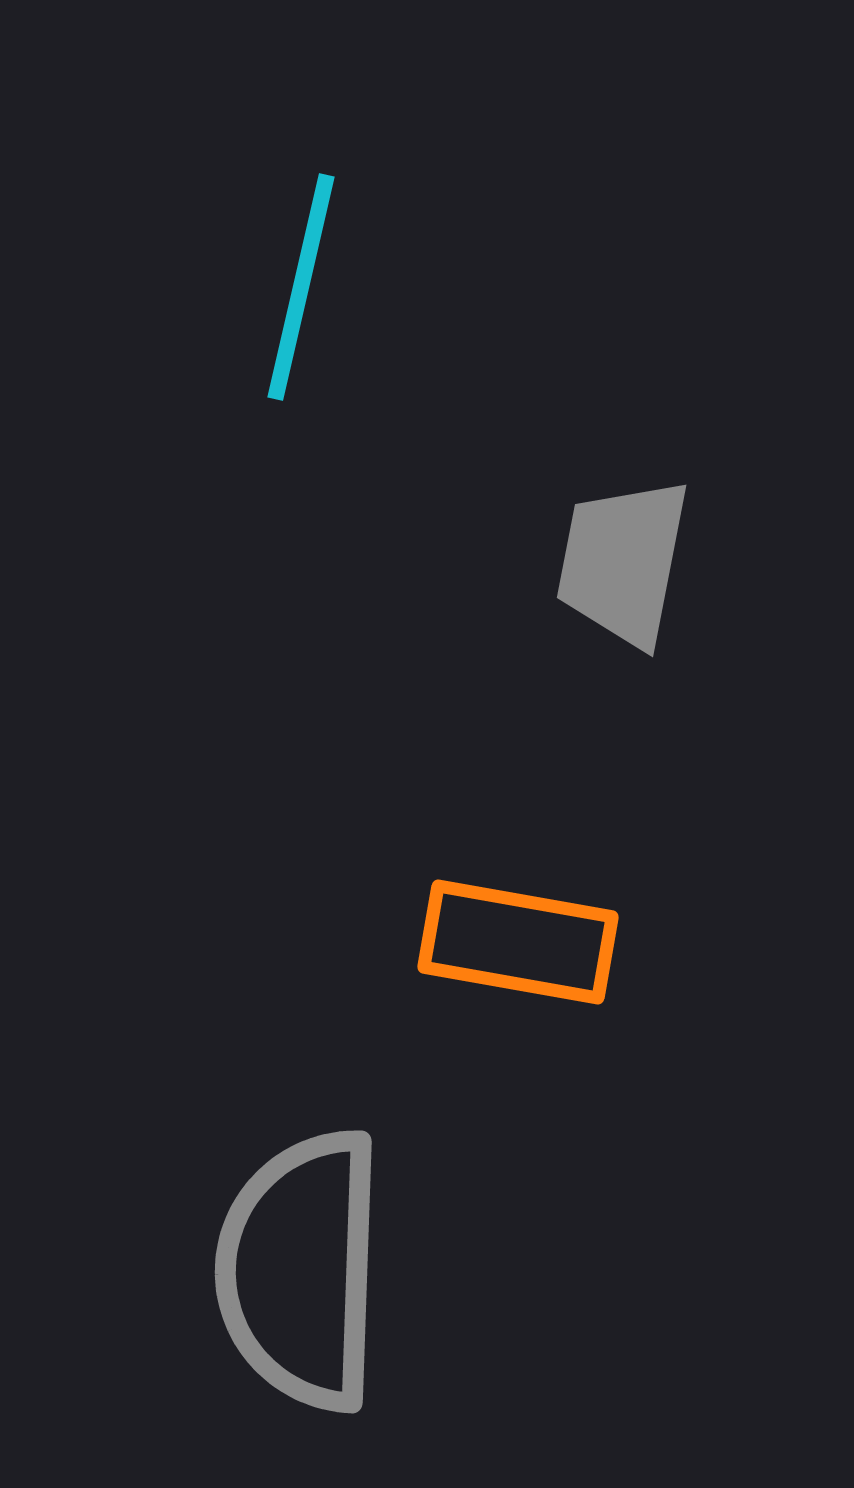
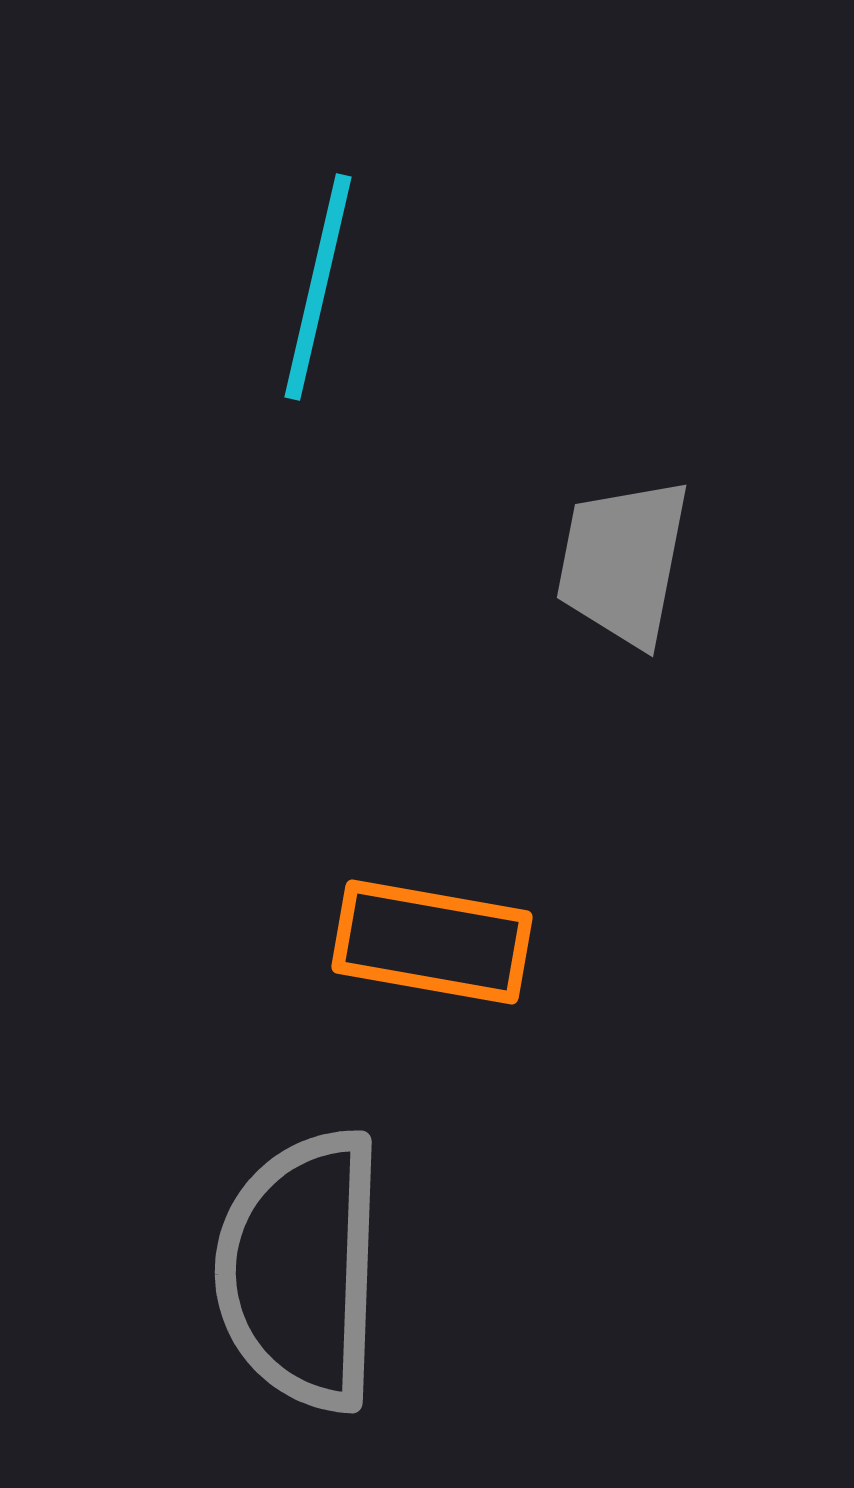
cyan line: moved 17 px right
orange rectangle: moved 86 px left
